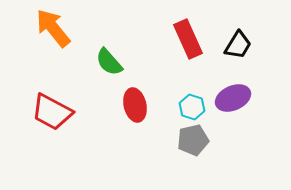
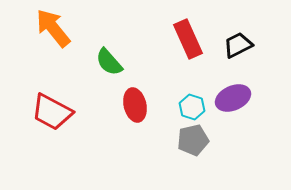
black trapezoid: rotated 148 degrees counterclockwise
